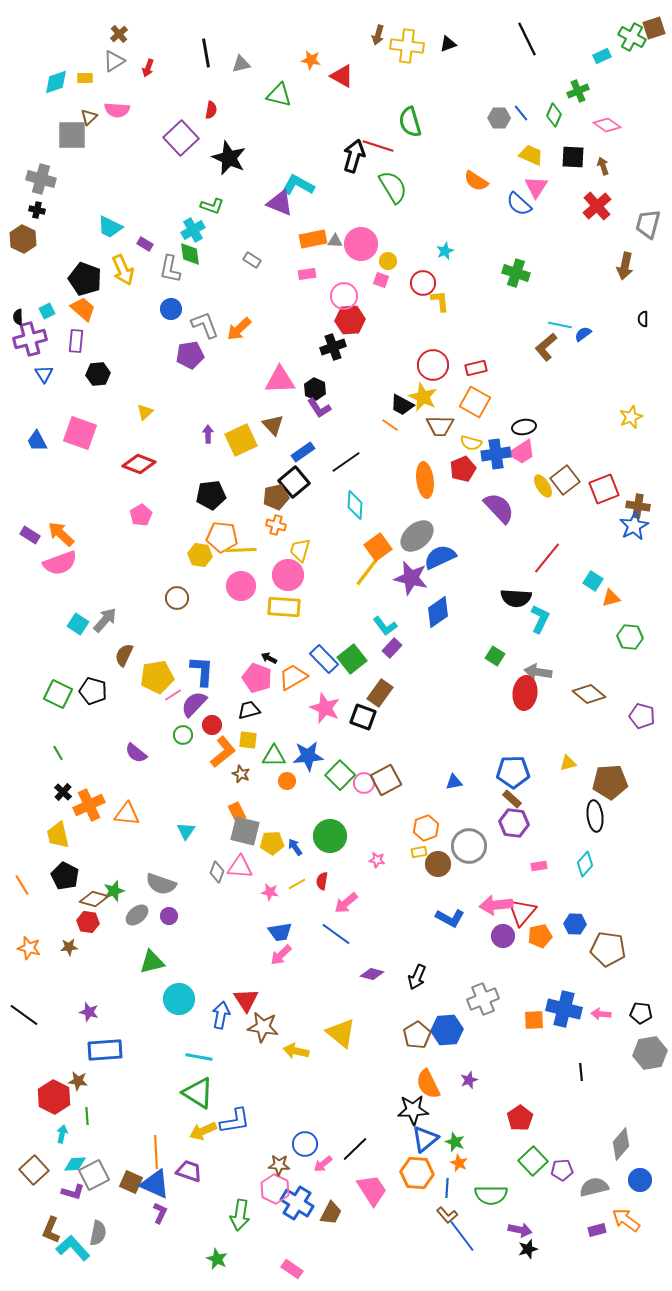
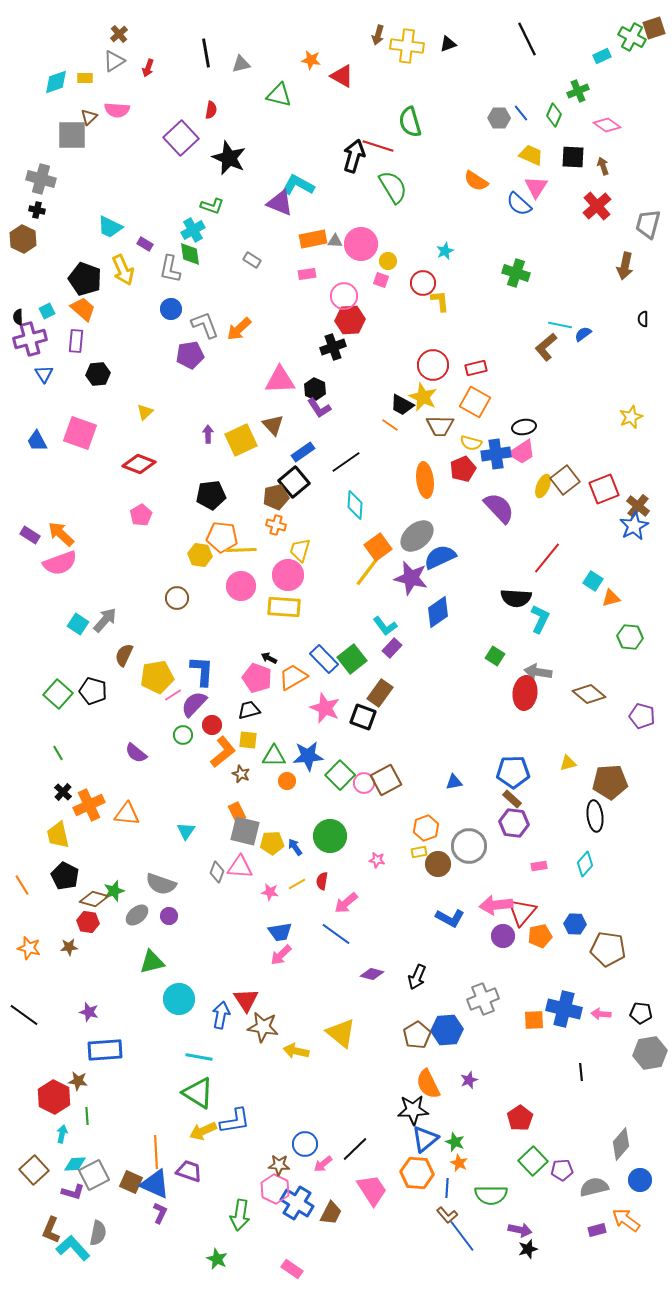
yellow ellipse at (543, 486): rotated 55 degrees clockwise
brown cross at (638, 506): rotated 30 degrees clockwise
green square at (58, 694): rotated 16 degrees clockwise
